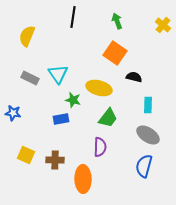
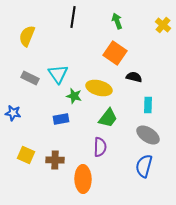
green star: moved 1 px right, 4 px up
